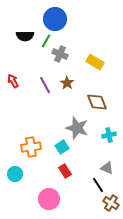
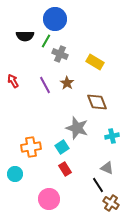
cyan cross: moved 3 px right, 1 px down
red rectangle: moved 2 px up
